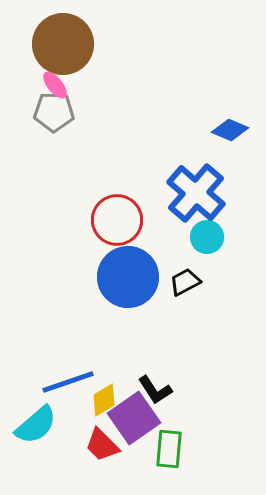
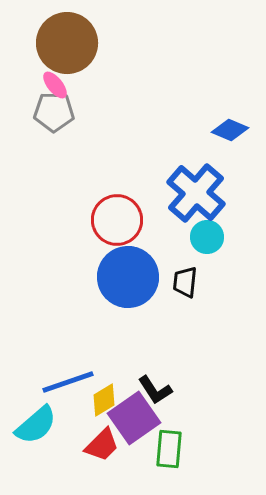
brown circle: moved 4 px right, 1 px up
black trapezoid: rotated 56 degrees counterclockwise
red trapezoid: rotated 90 degrees counterclockwise
